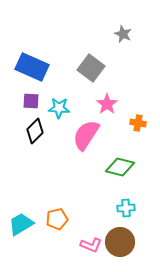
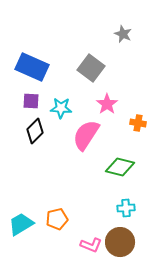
cyan star: moved 2 px right
